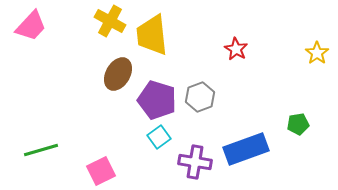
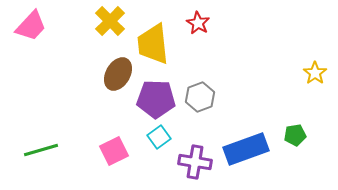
yellow cross: rotated 16 degrees clockwise
yellow trapezoid: moved 1 px right, 9 px down
red star: moved 38 px left, 26 px up
yellow star: moved 2 px left, 20 px down
purple pentagon: moved 1 px left, 1 px up; rotated 15 degrees counterclockwise
green pentagon: moved 3 px left, 11 px down
pink square: moved 13 px right, 20 px up
